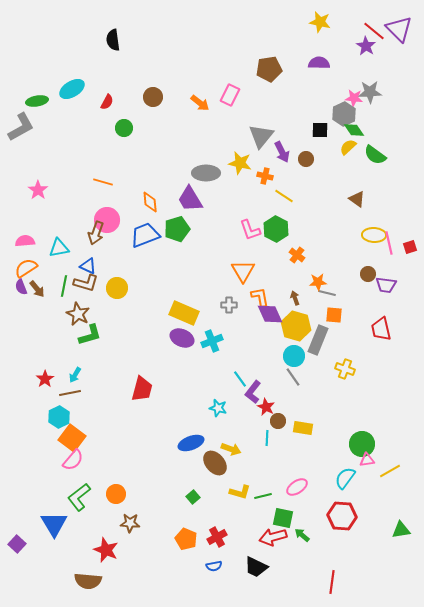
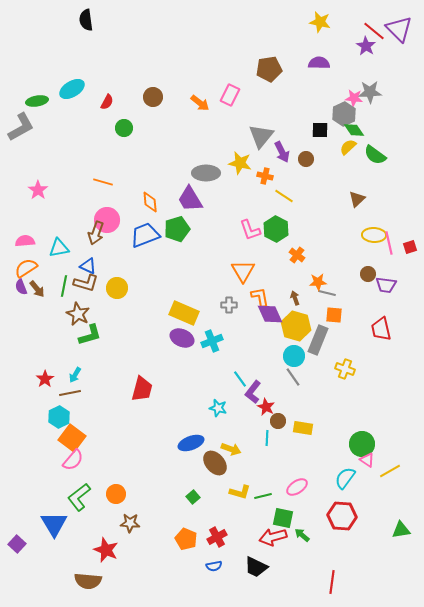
black semicircle at (113, 40): moved 27 px left, 20 px up
brown triangle at (357, 199): rotated 42 degrees clockwise
pink triangle at (367, 460): rotated 42 degrees clockwise
